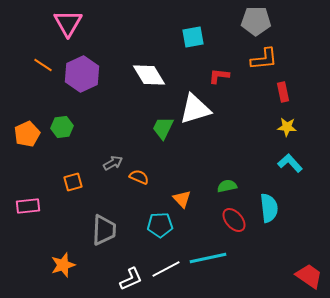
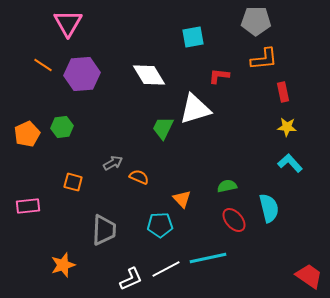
purple hexagon: rotated 20 degrees clockwise
orange square: rotated 30 degrees clockwise
cyan semicircle: rotated 8 degrees counterclockwise
